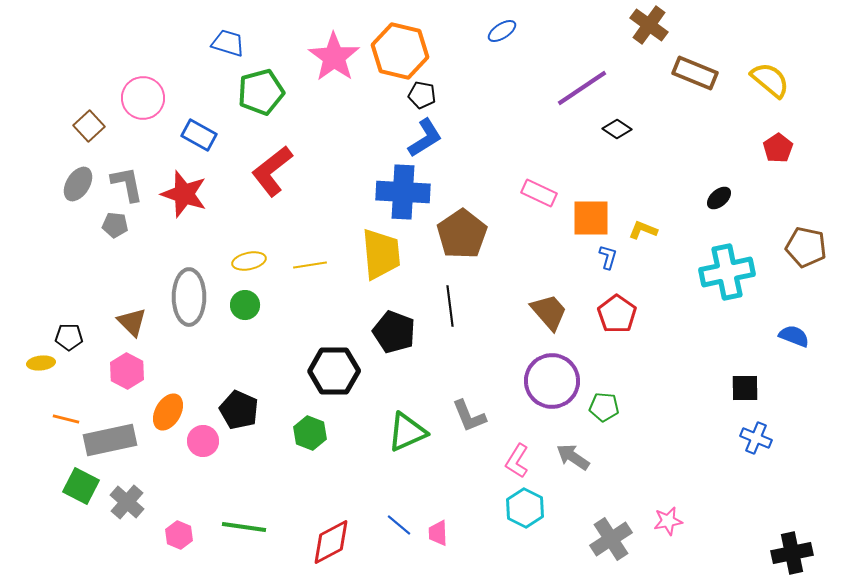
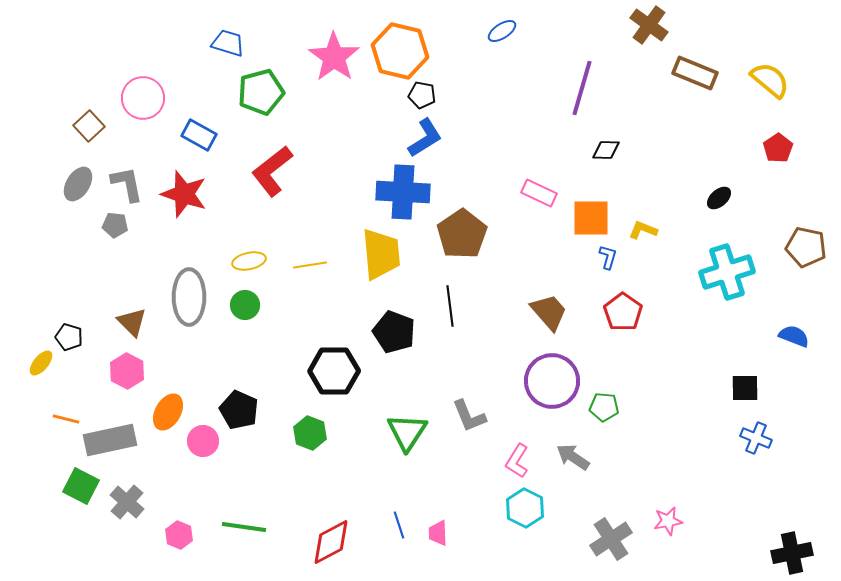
purple line at (582, 88): rotated 40 degrees counterclockwise
black diamond at (617, 129): moved 11 px left, 21 px down; rotated 32 degrees counterclockwise
cyan cross at (727, 272): rotated 6 degrees counterclockwise
red pentagon at (617, 314): moved 6 px right, 2 px up
black pentagon at (69, 337): rotated 16 degrees clockwise
yellow ellipse at (41, 363): rotated 44 degrees counterclockwise
green triangle at (407, 432): rotated 33 degrees counterclockwise
blue line at (399, 525): rotated 32 degrees clockwise
